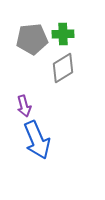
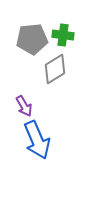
green cross: moved 1 px down; rotated 10 degrees clockwise
gray diamond: moved 8 px left, 1 px down
purple arrow: rotated 15 degrees counterclockwise
